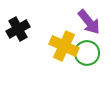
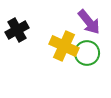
black cross: moved 1 px left, 1 px down
